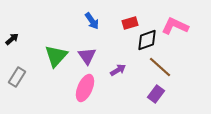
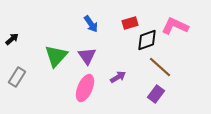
blue arrow: moved 1 px left, 3 px down
purple arrow: moved 7 px down
